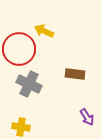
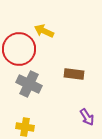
brown rectangle: moved 1 px left
yellow cross: moved 4 px right
